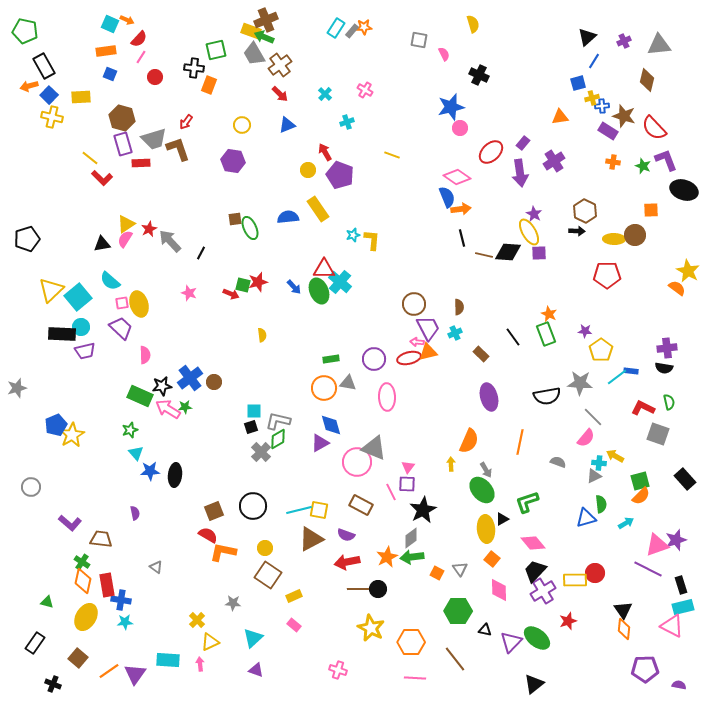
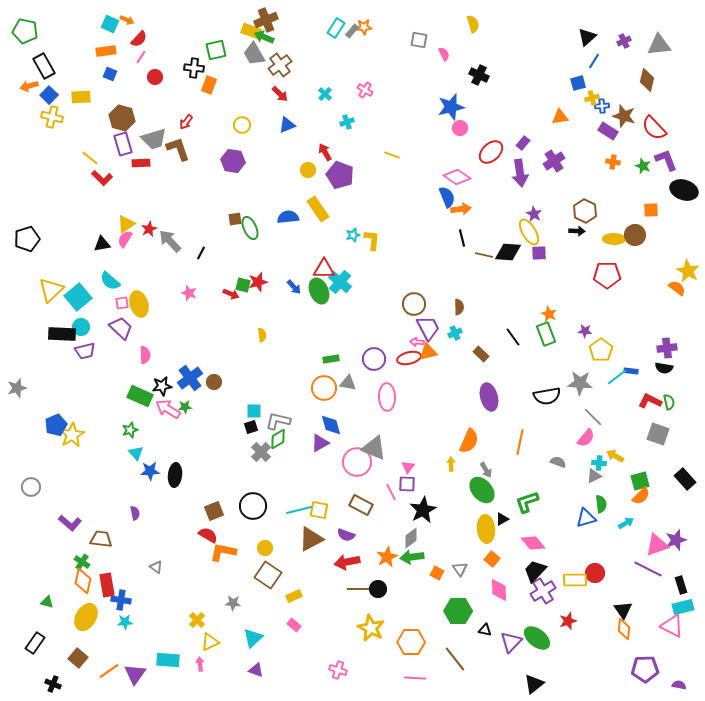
red L-shape at (643, 408): moved 7 px right, 7 px up
